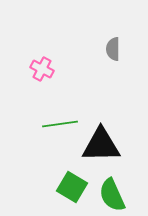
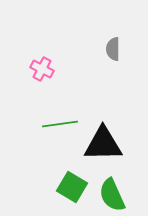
black triangle: moved 2 px right, 1 px up
